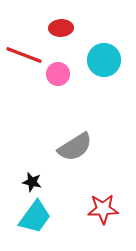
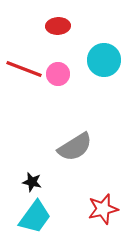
red ellipse: moved 3 px left, 2 px up
red line: moved 14 px down
red star: rotated 12 degrees counterclockwise
